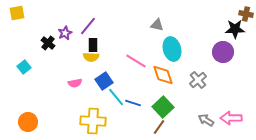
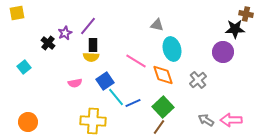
blue square: moved 1 px right
blue line: rotated 42 degrees counterclockwise
pink arrow: moved 2 px down
